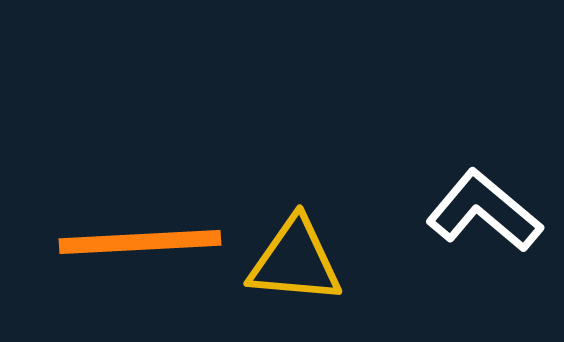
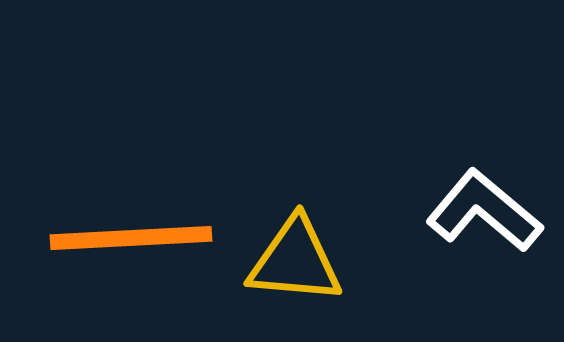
orange line: moved 9 px left, 4 px up
